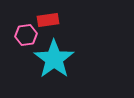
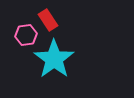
red rectangle: rotated 65 degrees clockwise
